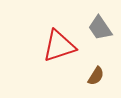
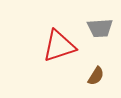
gray trapezoid: rotated 60 degrees counterclockwise
